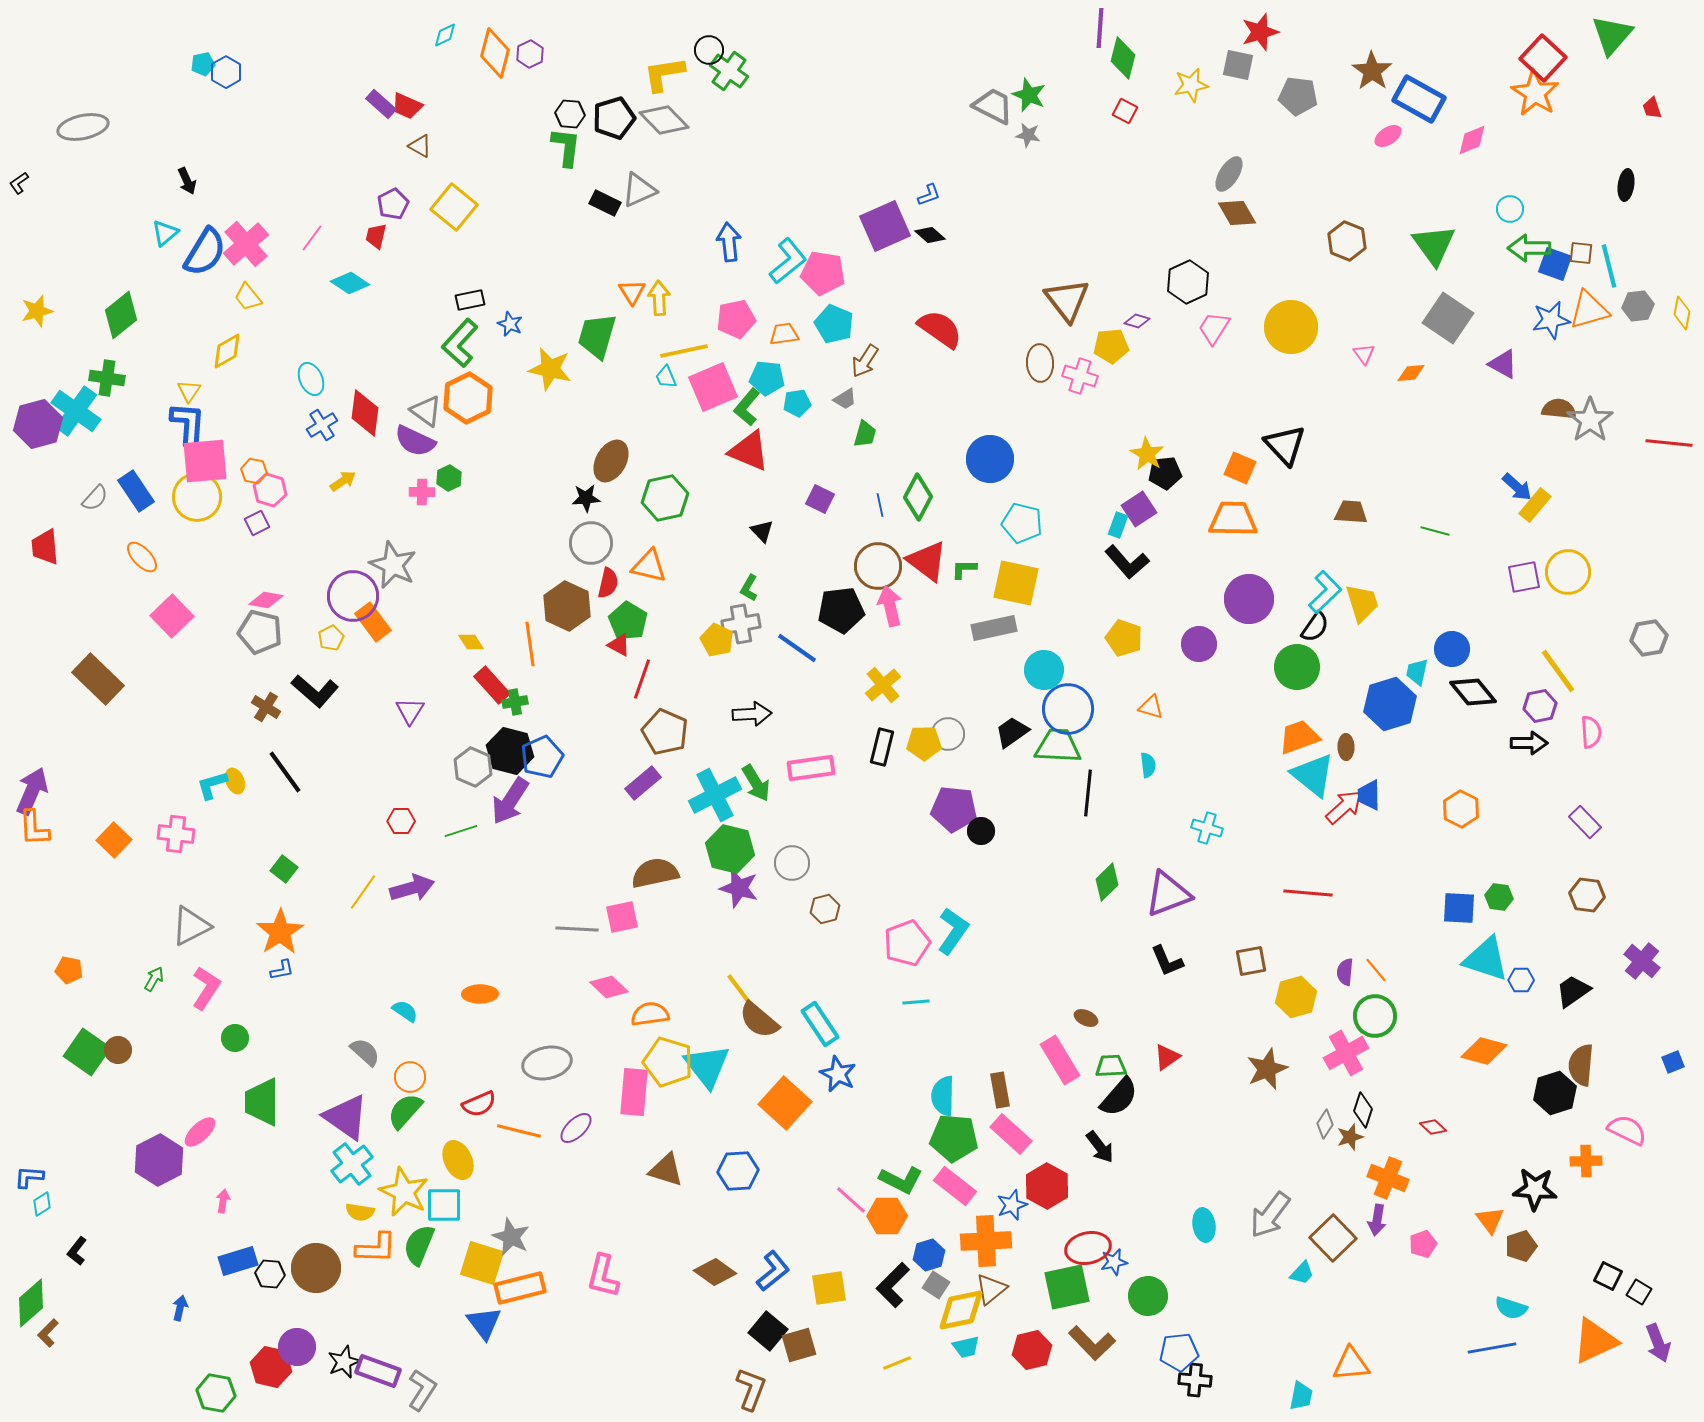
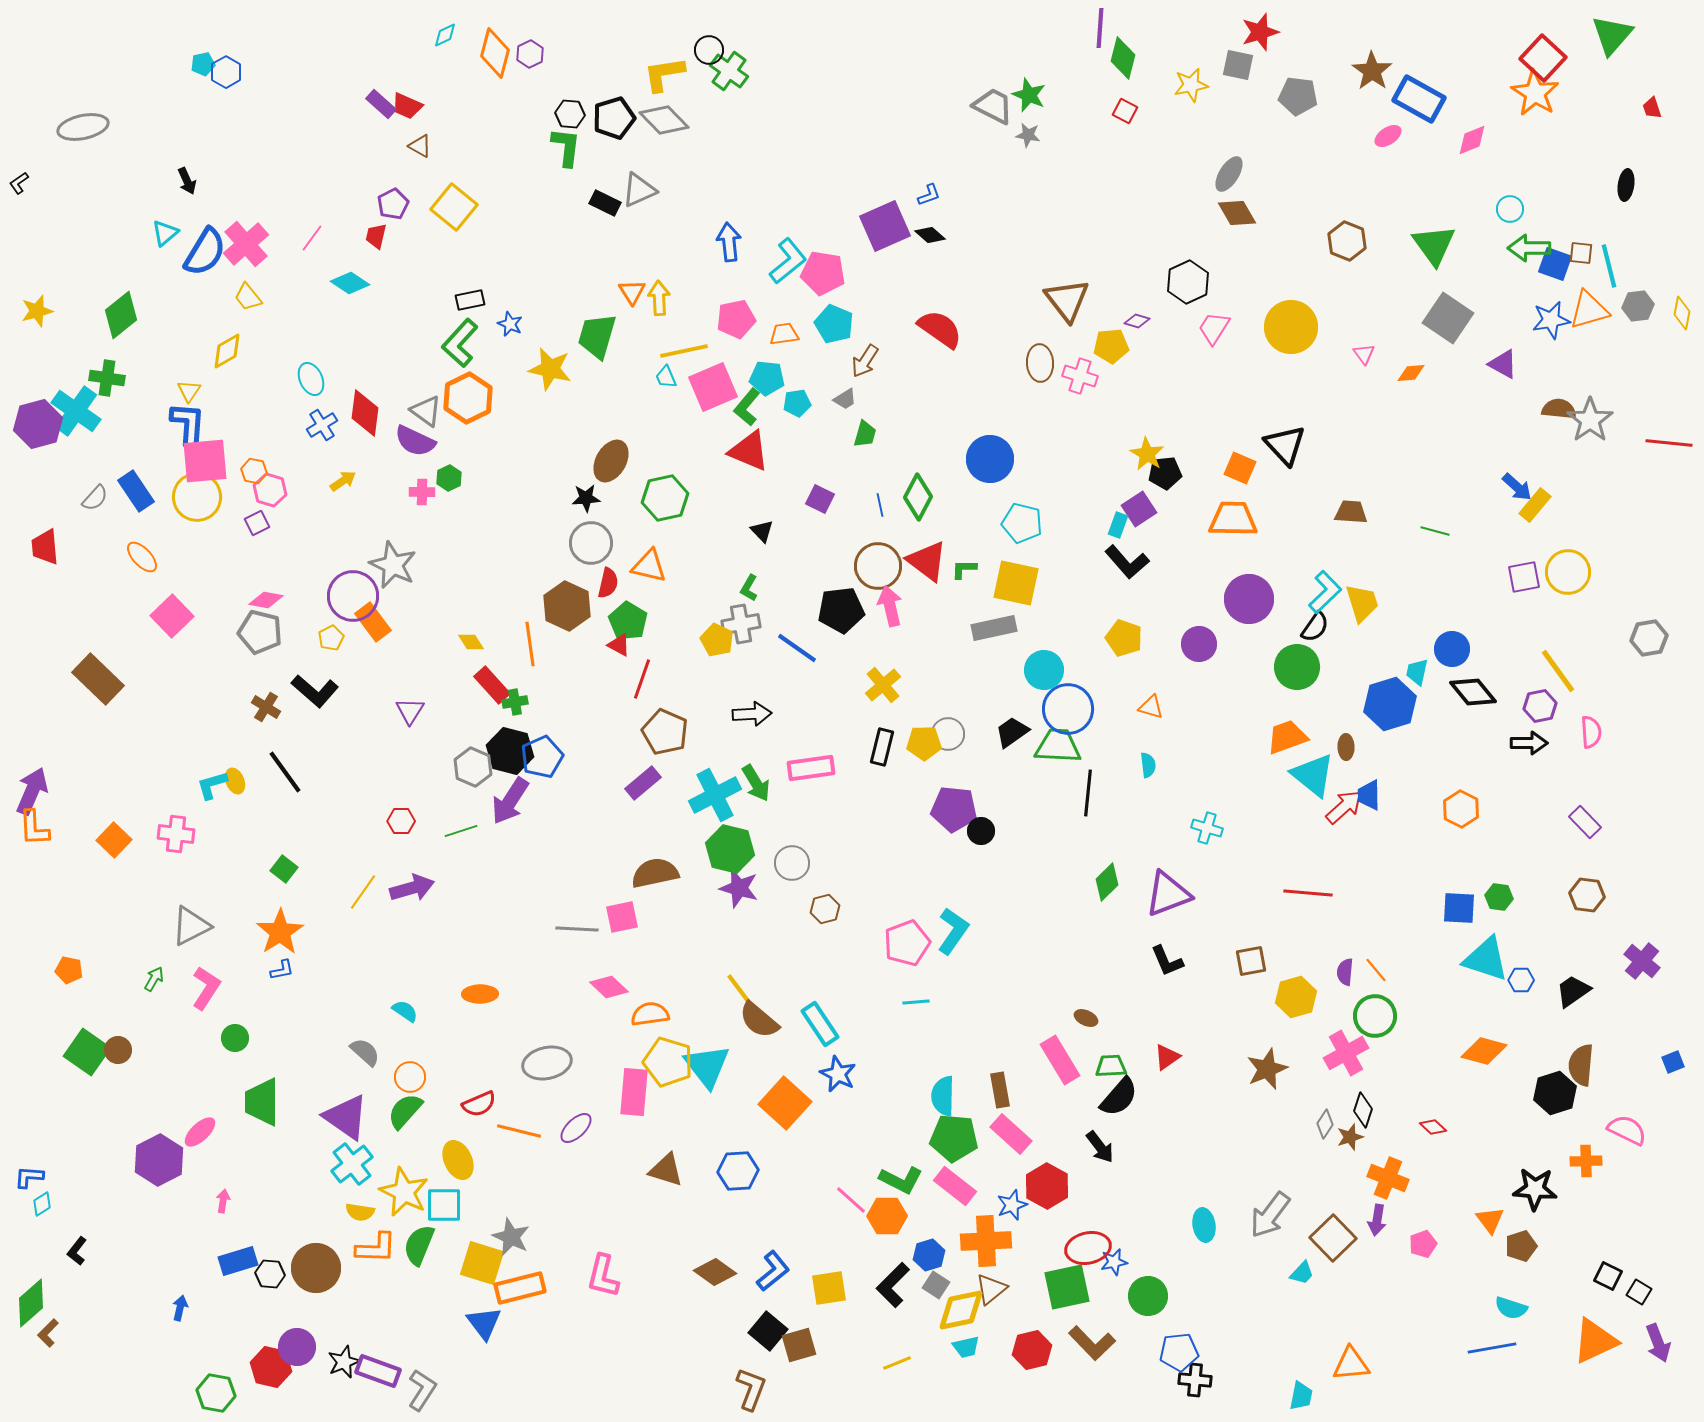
orange trapezoid at (1299, 737): moved 12 px left
